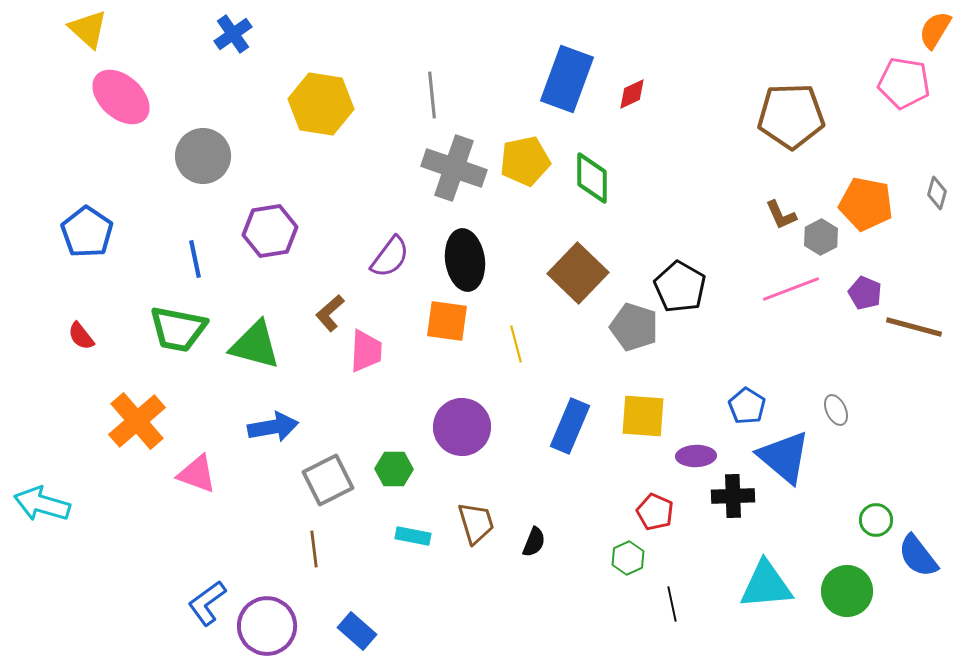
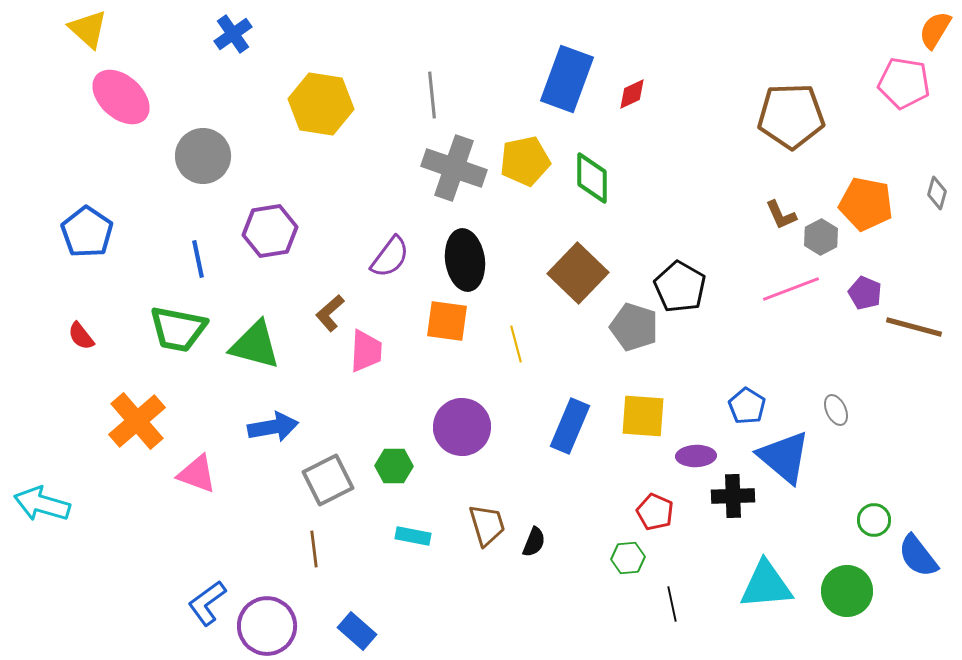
blue line at (195, 259): moved 3 px right
green hexagon at (394, 469): moved 3 px up
green circle at (876, 520): moved 2 px left
brown trapezoid at (476, 523): moved 11 px right, 2 px down
green hexagon at (628, 558): rotated 20 degrees clockwise
